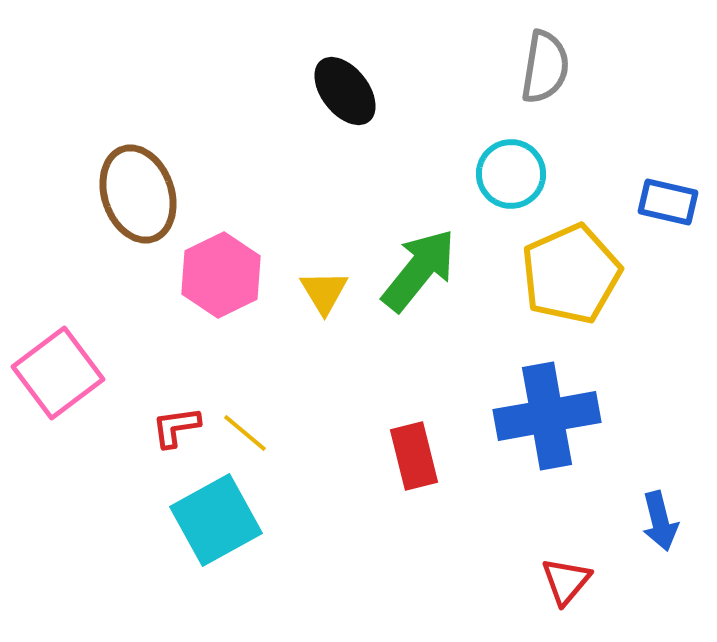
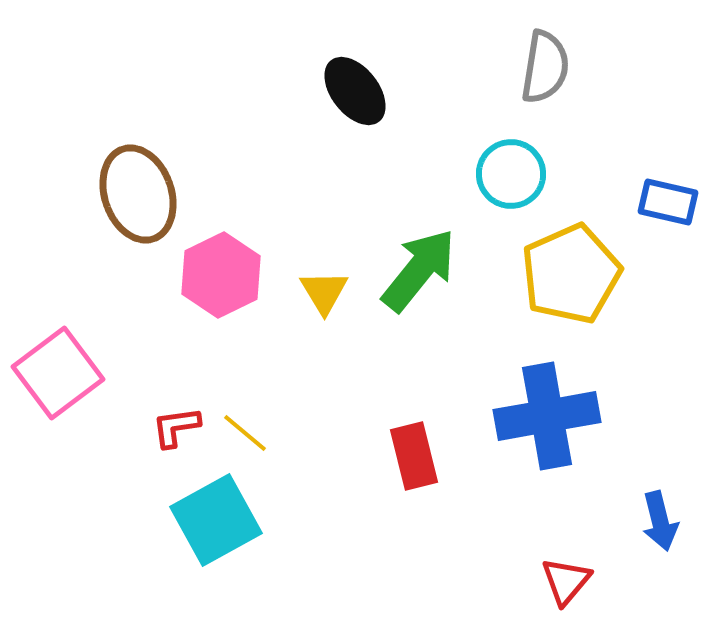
black ellipse: moved 10 px right
